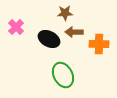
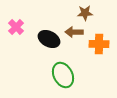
brown star: moved 20 px right
